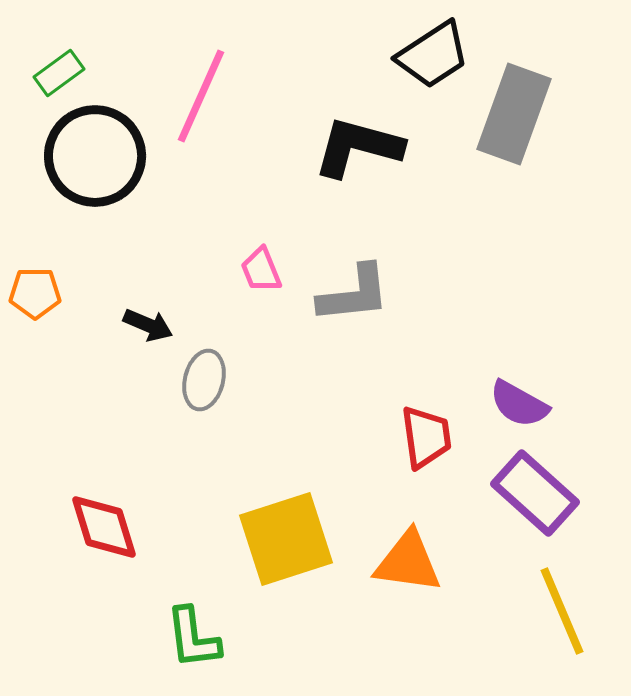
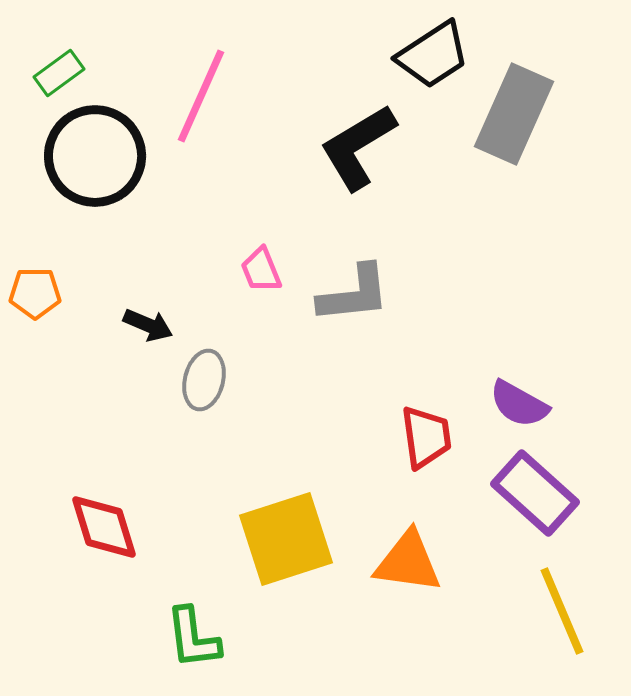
gray rectangle: rotated 4 degrees clockwise
black L-shape: rotated 46 degrees counterclockwise
